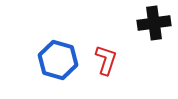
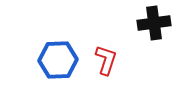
blue hexagon: rotated 18 degrees counterclockwise
